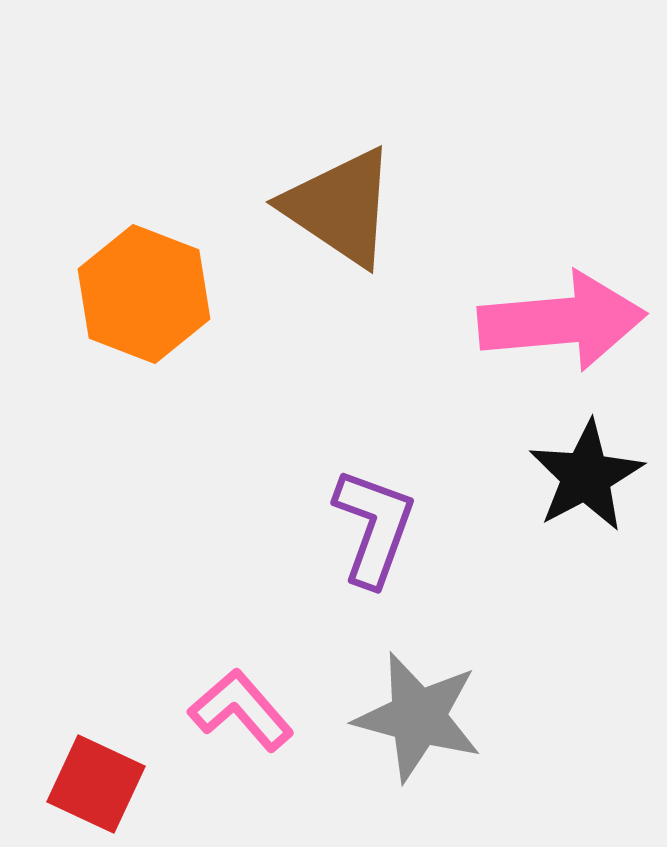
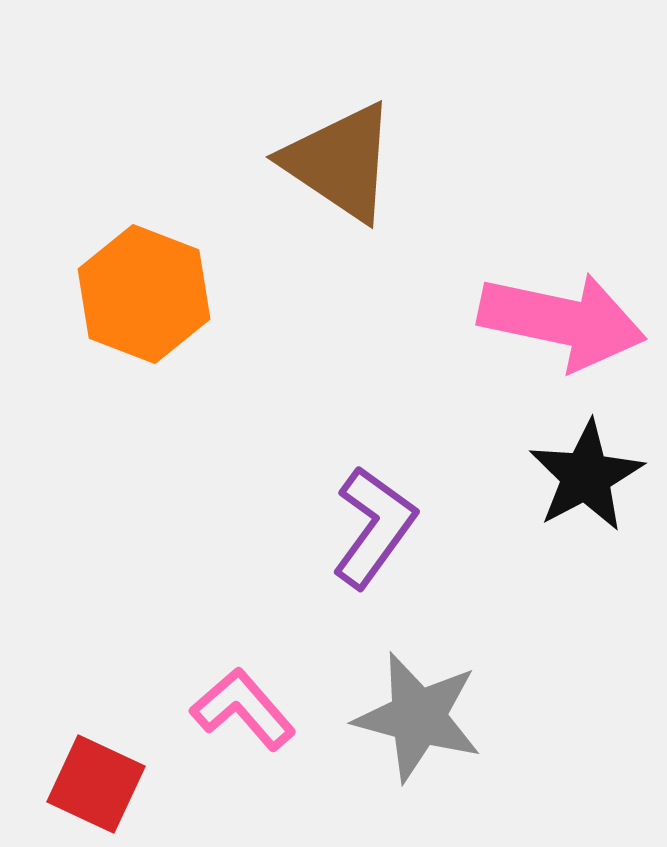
brown triangle: moved 45 px up
pink arrow: rotated 17 degrees clockwise
purple L-shape: rotated 16 degrees clockwise
pink L-shape: moved 2 px right, 1 px up
